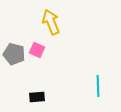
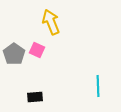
gray pentagon: rotated 20 degrees clockwise
black rectangle: moved 2 px left
